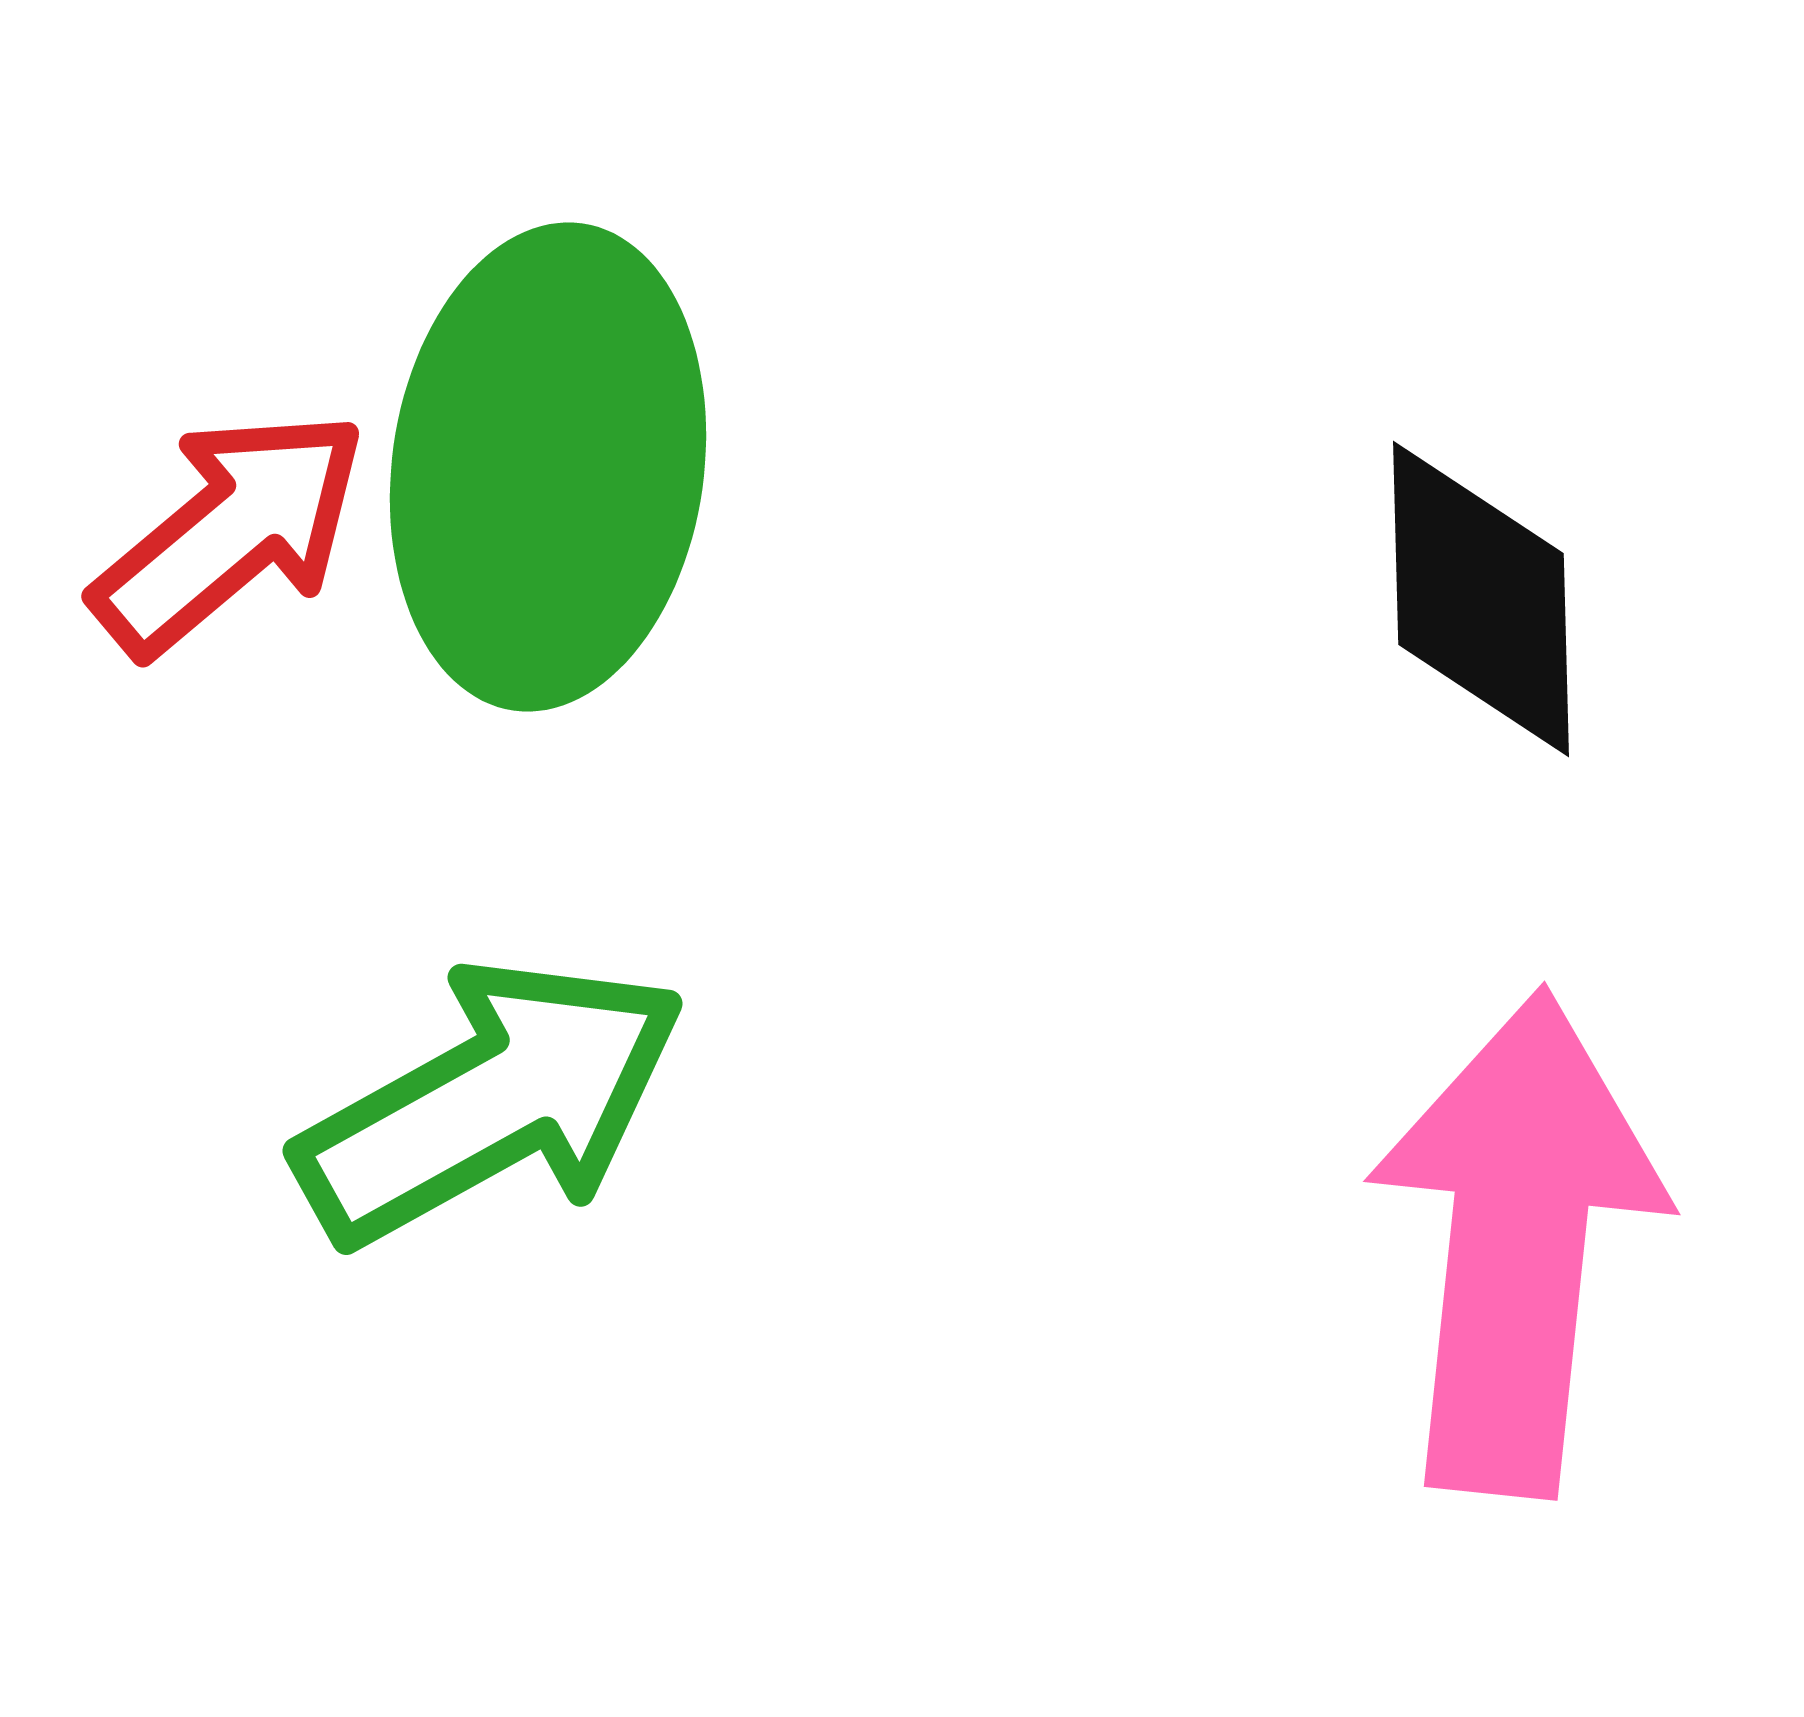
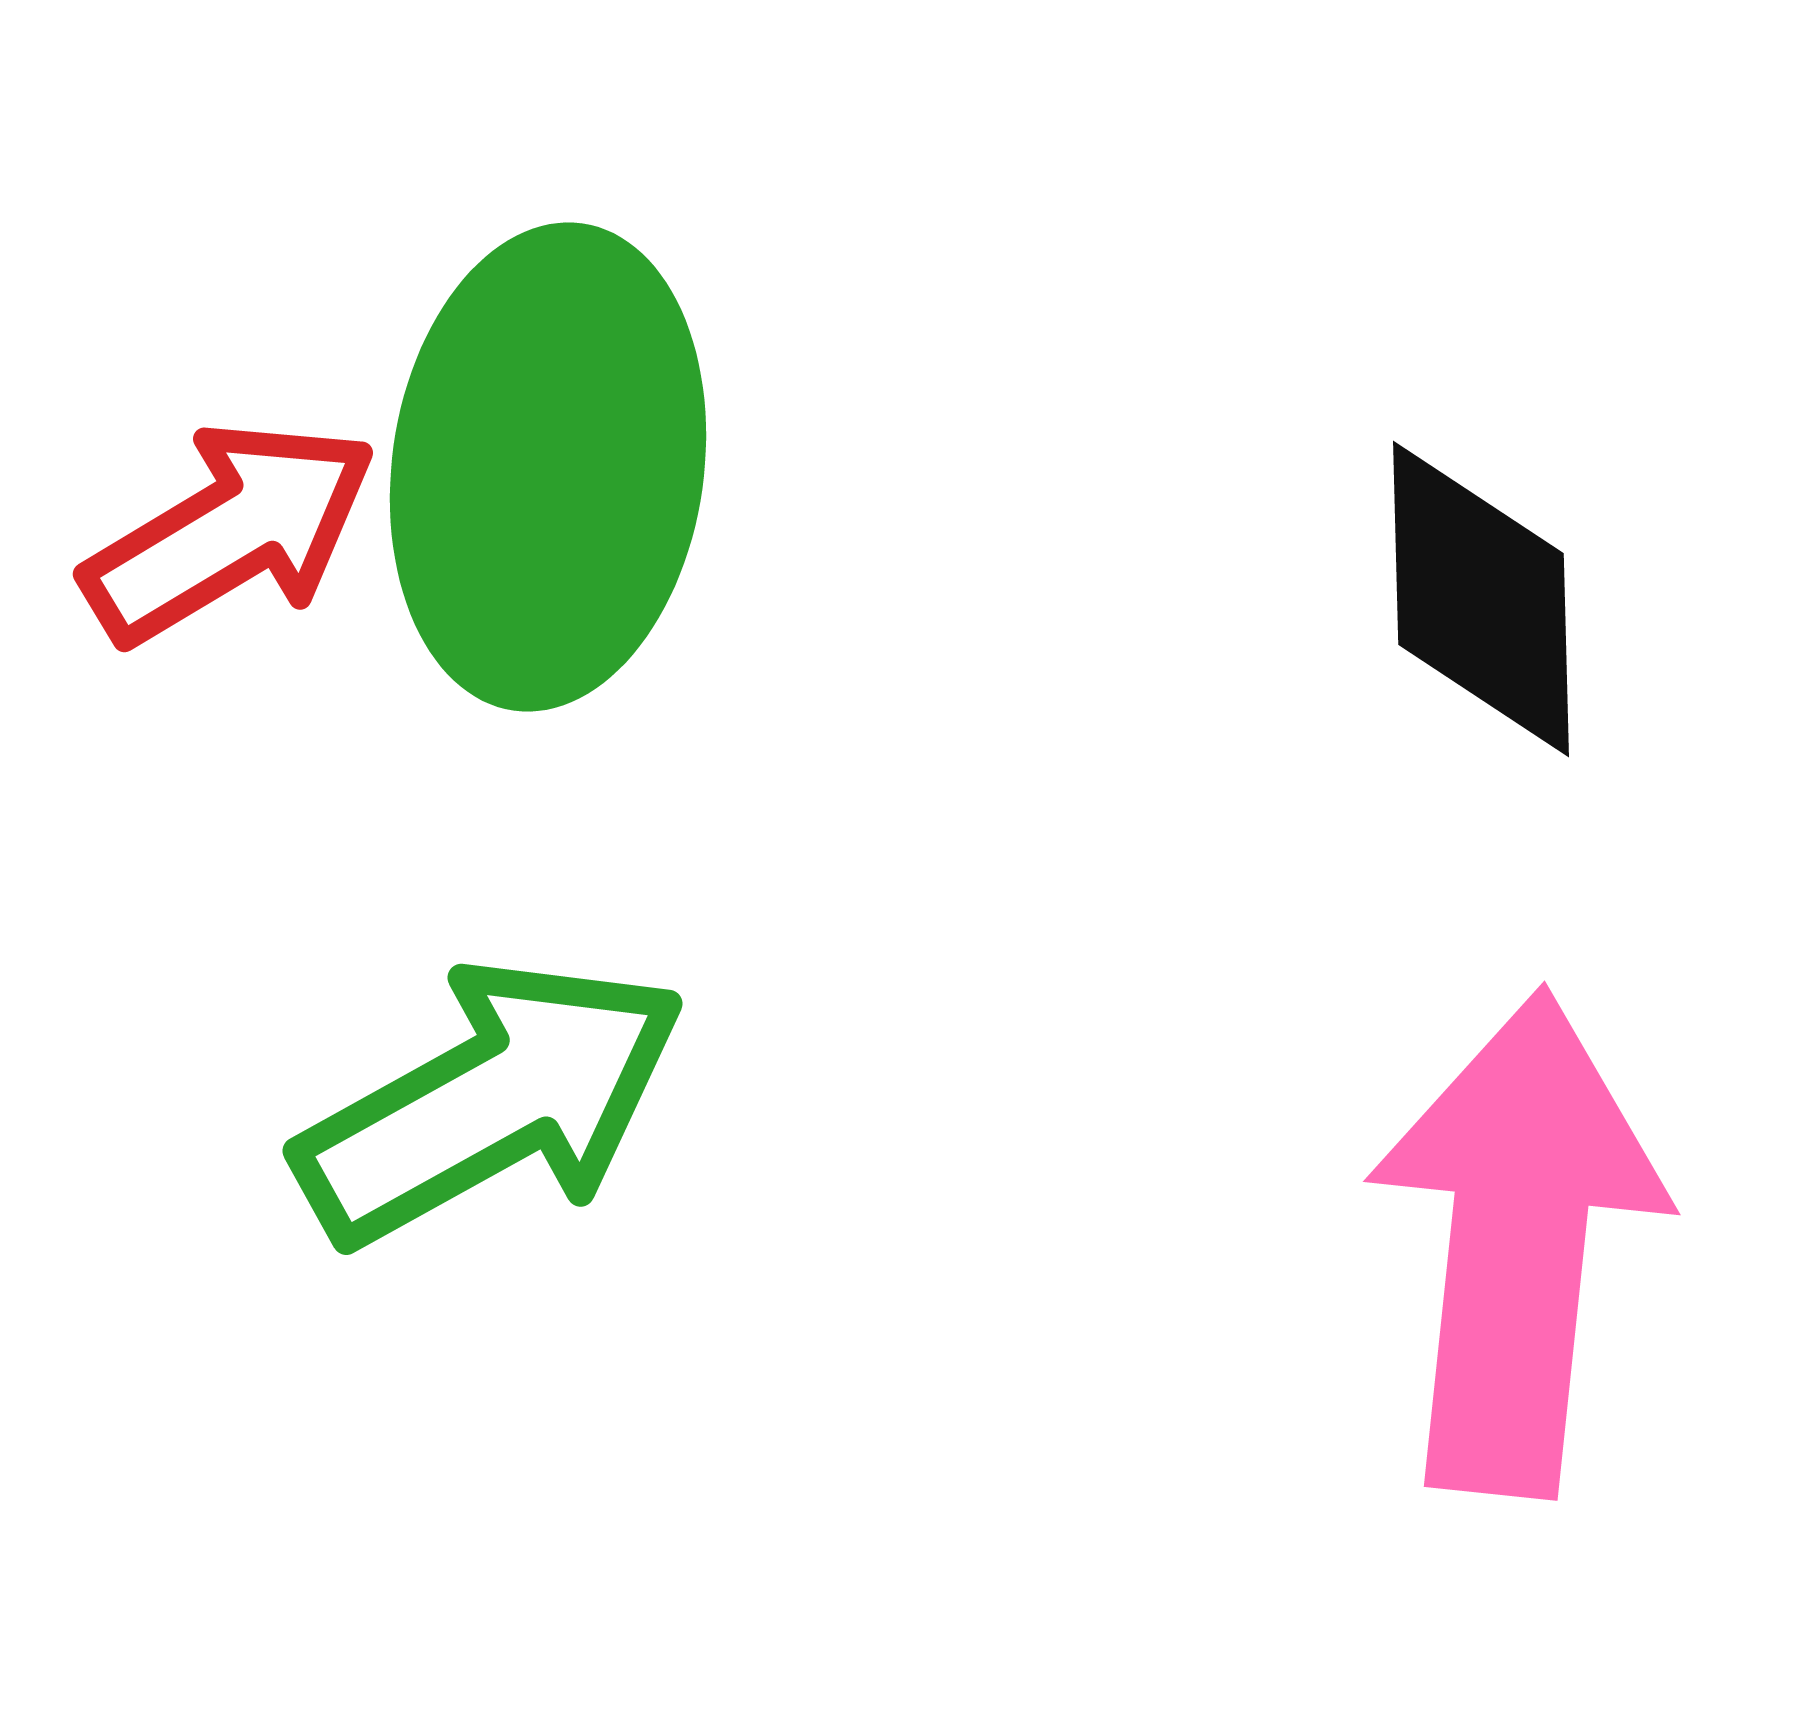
red arrow: rotated 9 degrees clockwise
